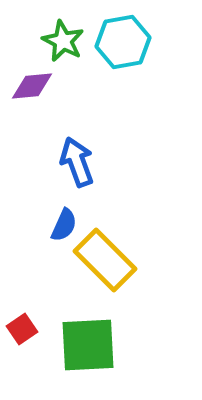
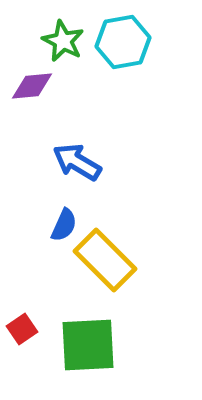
blue arrow: rotated 39 degrees counterclockwise
